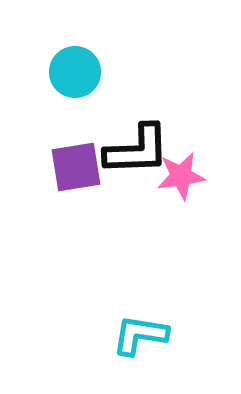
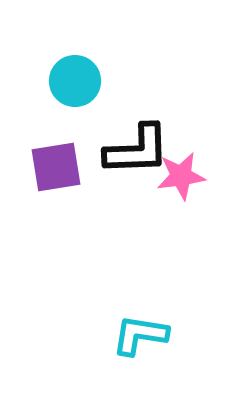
cyan circle: moved 9 px down
purple square: moved 20 px left
